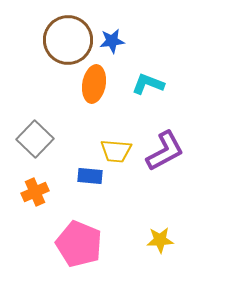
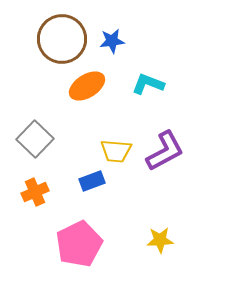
brown circle: moved 6 px left, 1 px up
orange ellipse: moved 7 px left, 2 px down; rotated 48 degrees clockwise
blue rectangle: moved 2 px right, 5 px down; rotated 25 degrees counterclockwise
pink pentagon: rotated 24 degrees clockwise
